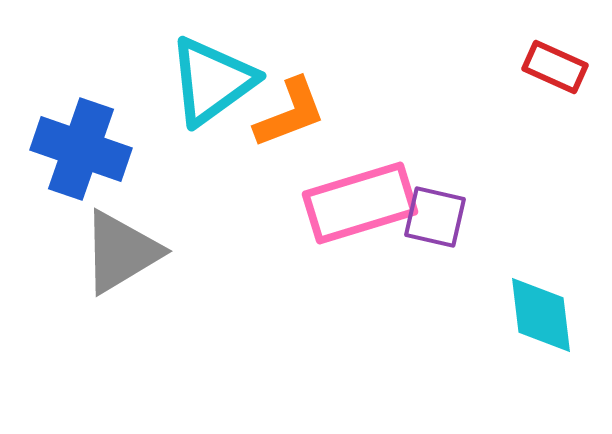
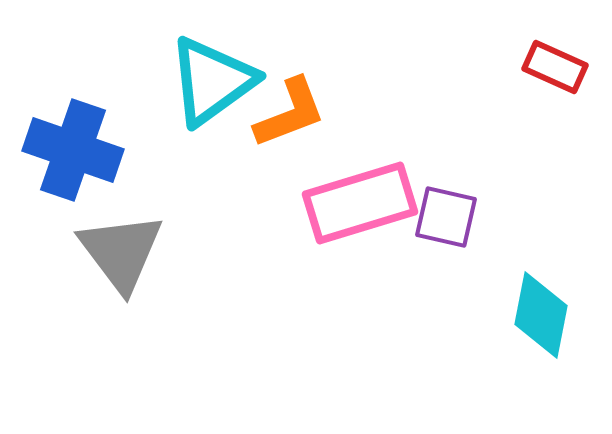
blue cross: moved 8 px left, 1 px down
purple square: moved 11 px right
gray triangle: rotated 36 degrees counterclockwise
cyan diamond: rotated 18 degrees clockwise
